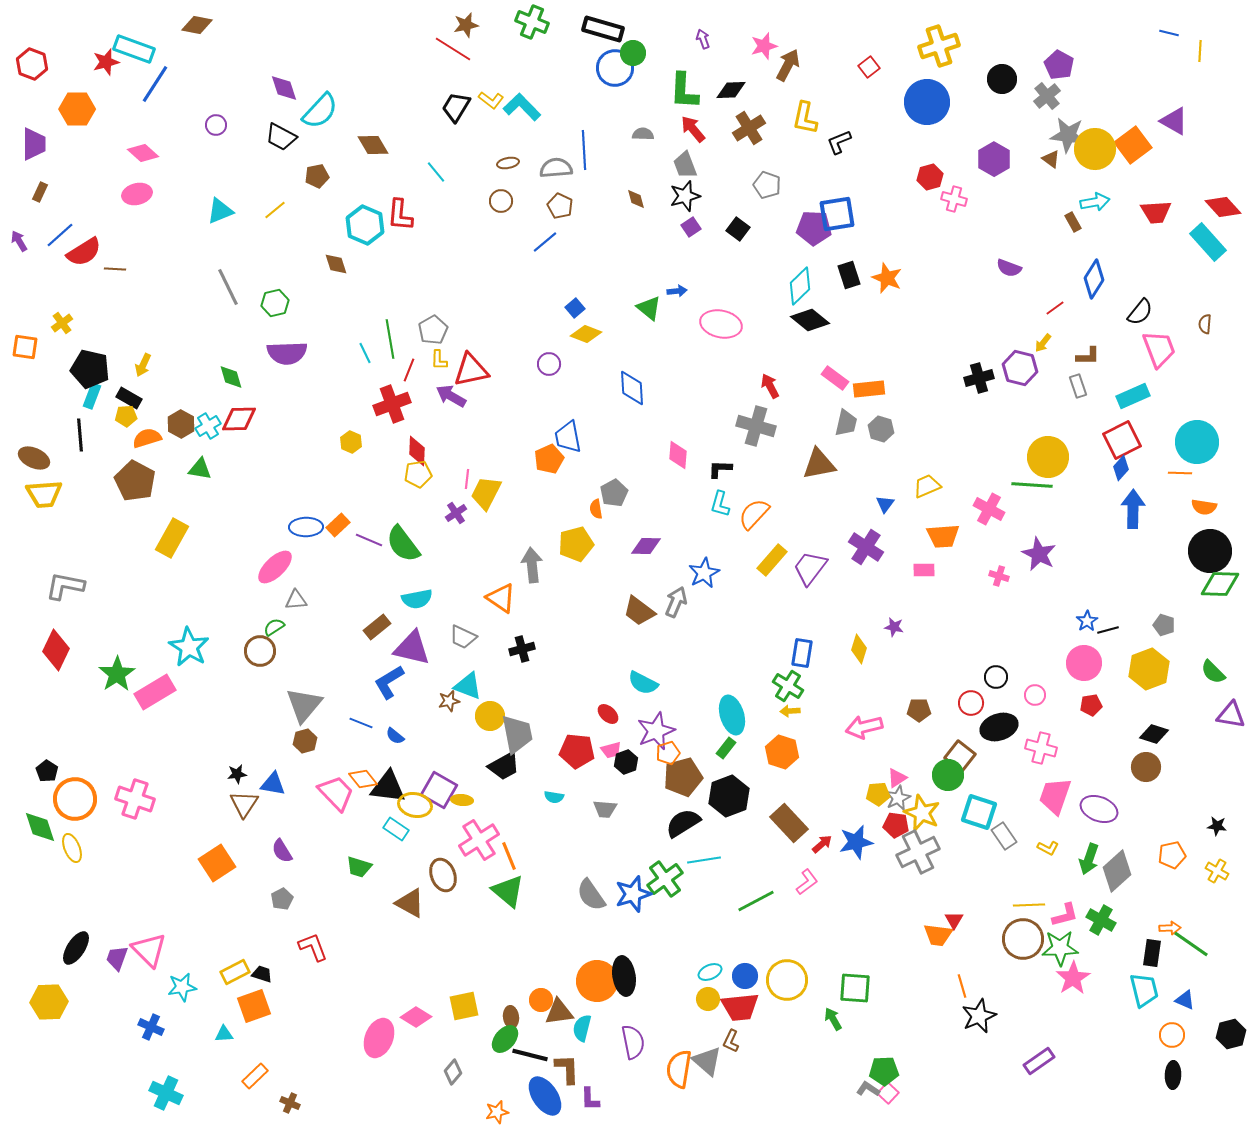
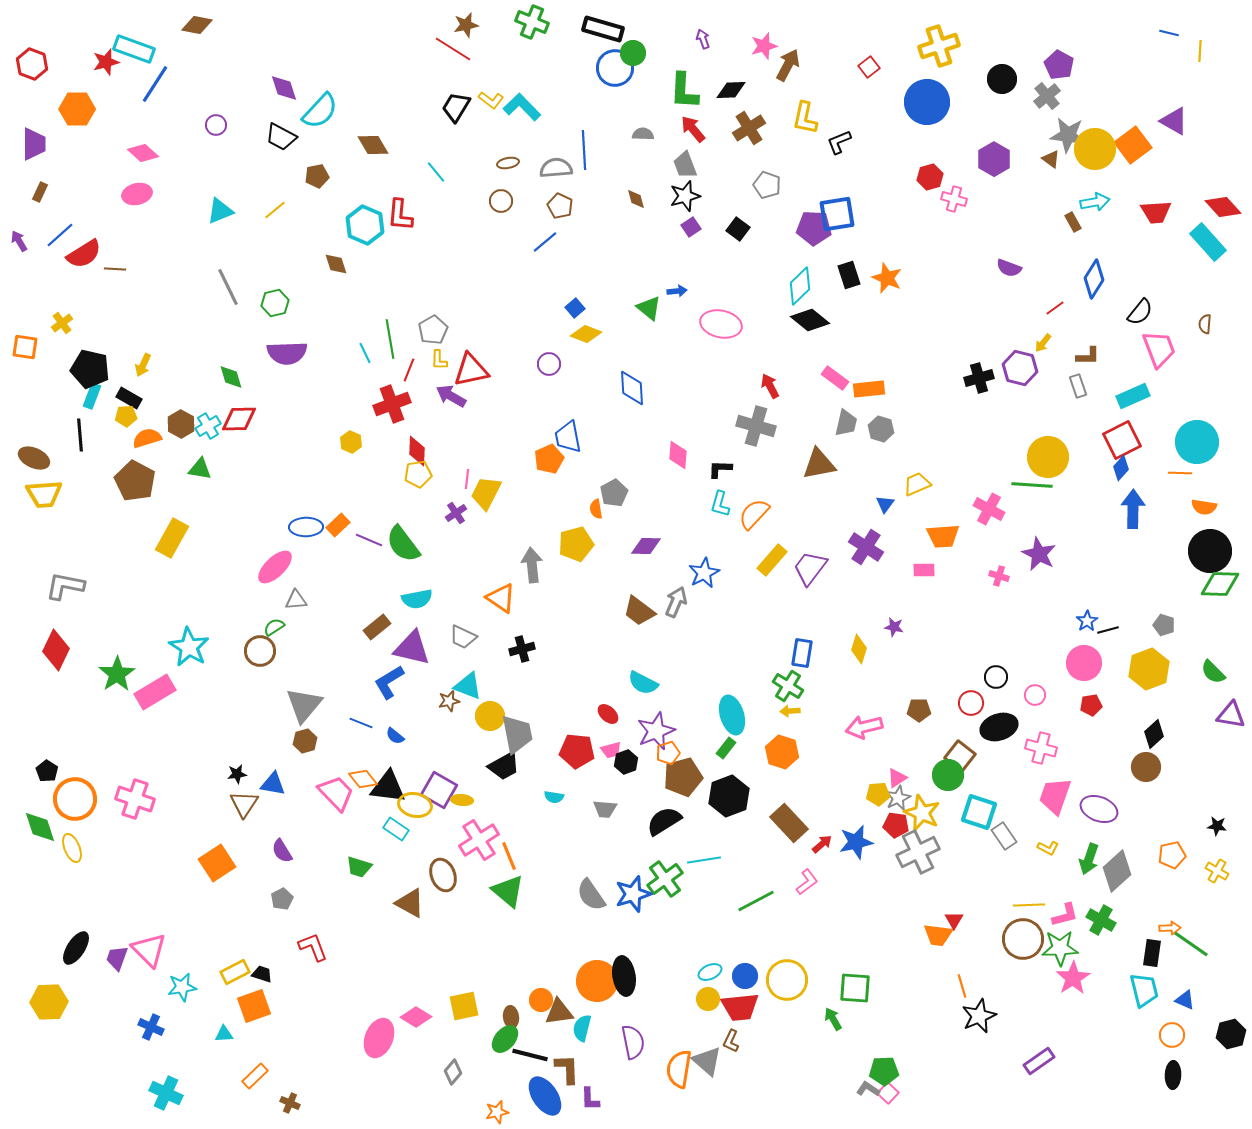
red semicircle at (84, 252): moved 2 px down
yellow trapezoid at (927, 486): moved 10 px left, 2 px up
black diamond at (1154, 734): rotated 60 degrees counterclockwise
black semicircle at (683, 823): moved 19 px left, 2 px up
